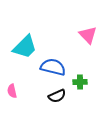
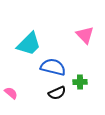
pink triangle: moved 3 px left
cyan trapezoid: moved 4 px right, 3 px up
pink semicircle: moved 1 px left, 2 px down; rotated 144 degrees clockwise
black semicircle: moved 3 px up
